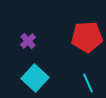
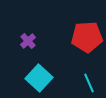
cyan square: moved 4 px right
cyan line: moved 1 px right
